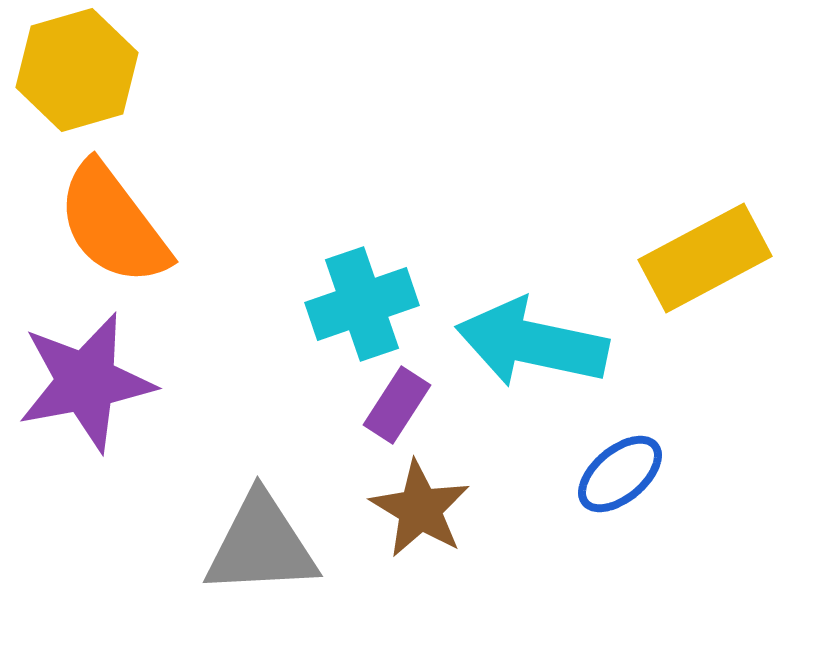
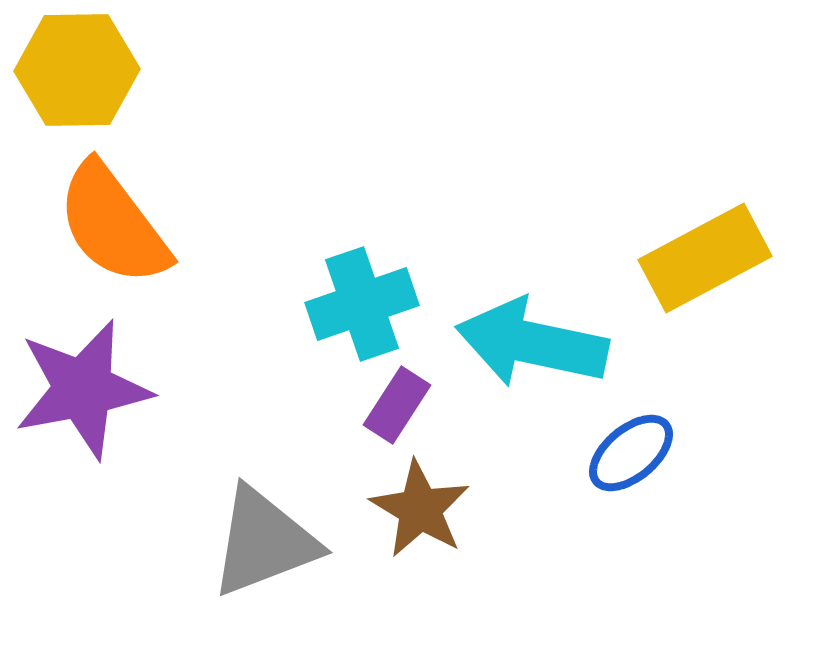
yellow hexagon: rotated 15 degrees clockwise
purple star: moved 3 px left, 7 px down
blue ellipse: moved 11 px right, 21 px up
gray triangle: moved 3 px right, 3 px up; rotated 18 degrees counterclockwise
